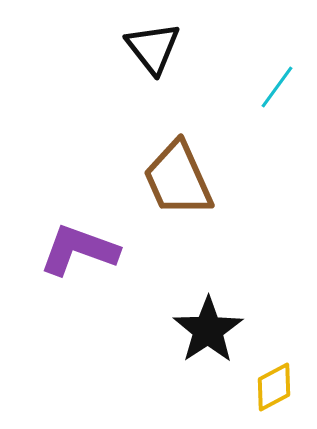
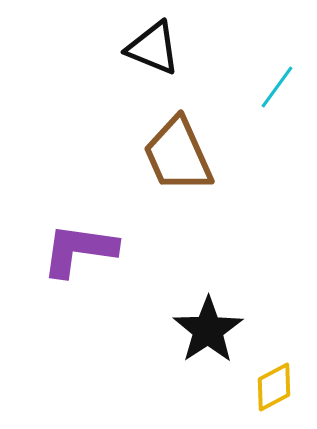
black triangle: rotated 30 degrees counterclockwise
brown trapezoid: moved 24 px up
purple L-shape: rotated 12 degrees counterclockwise
